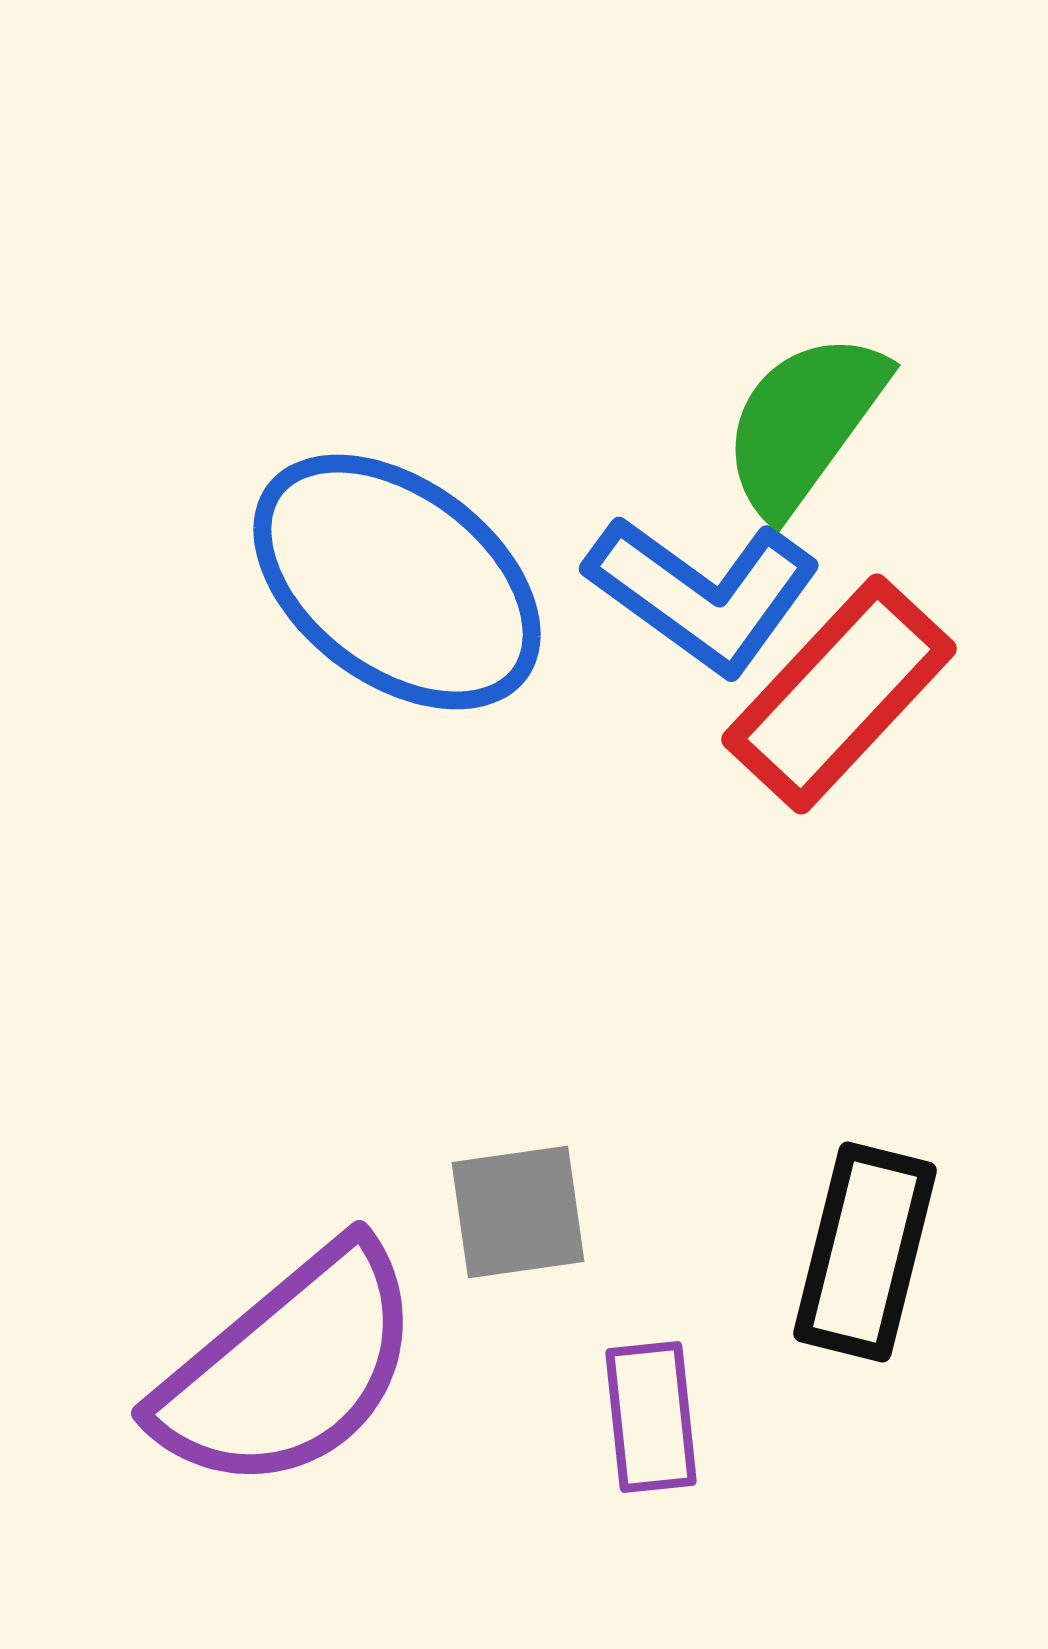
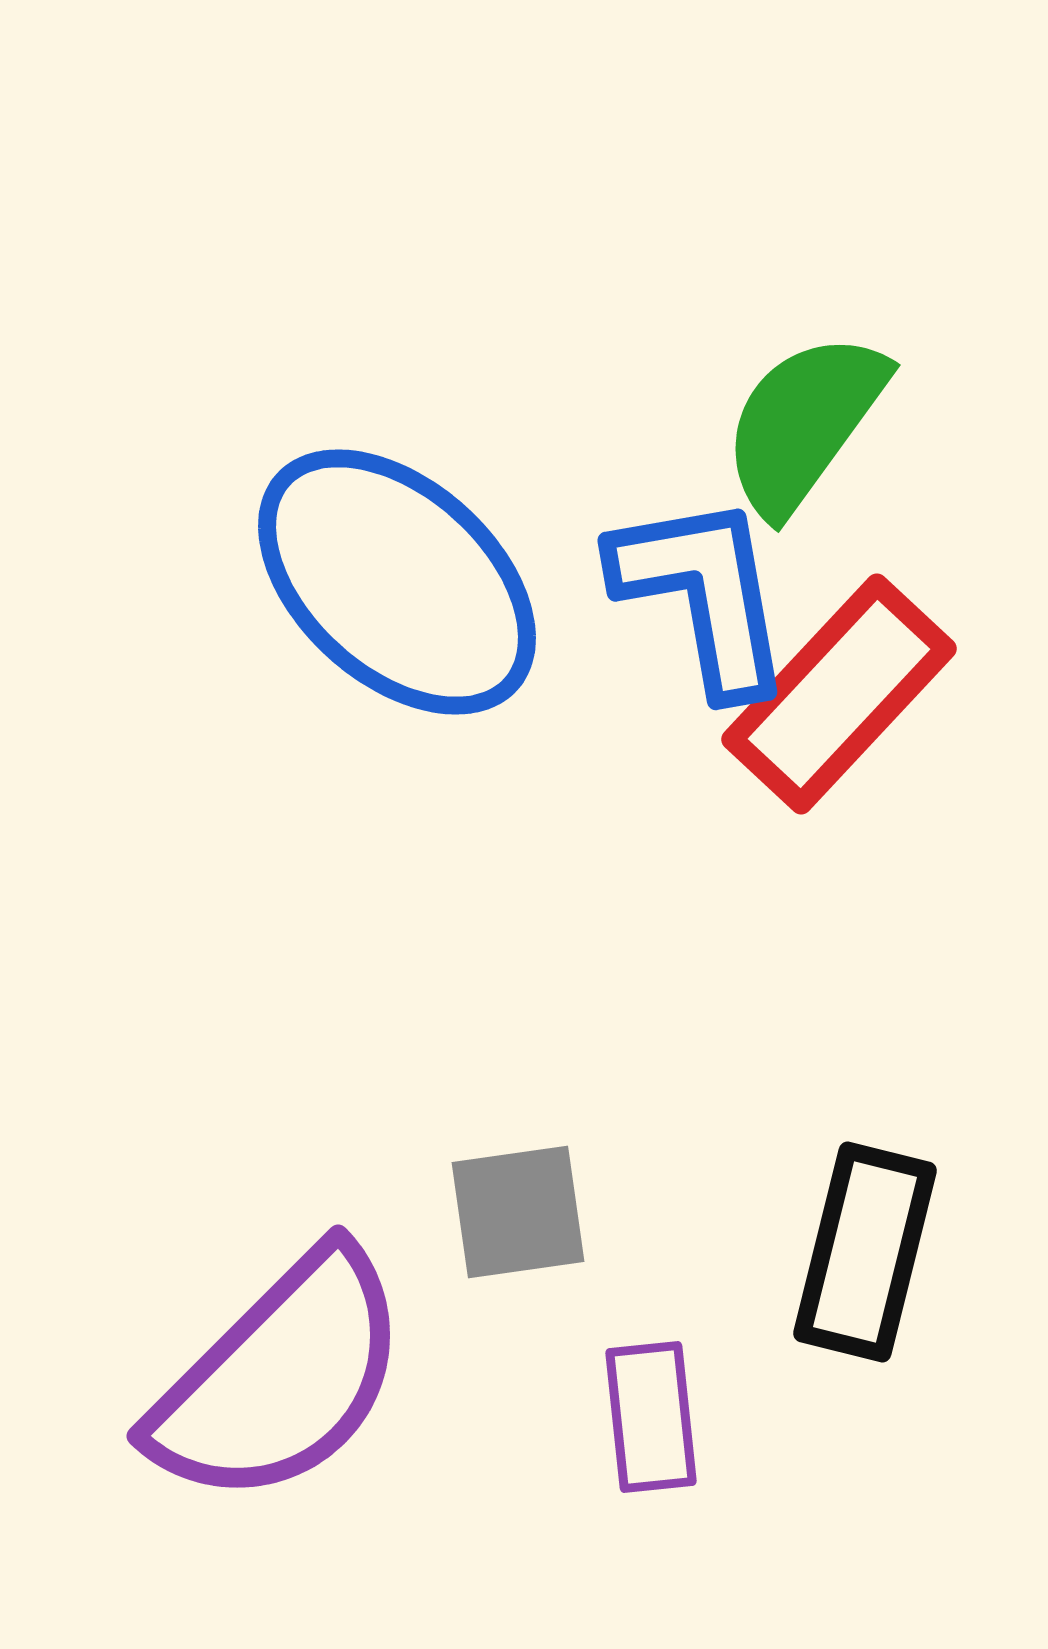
blue ellipse: rotated 5 degrees clockwise
blue L-shape: rotated 136 degrees counterclockwise
purple semicircle: moved 9 px left, 10 px down; rotated 5 degrees counterclockwise
